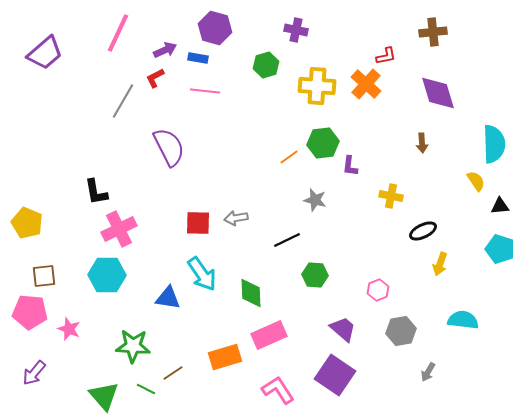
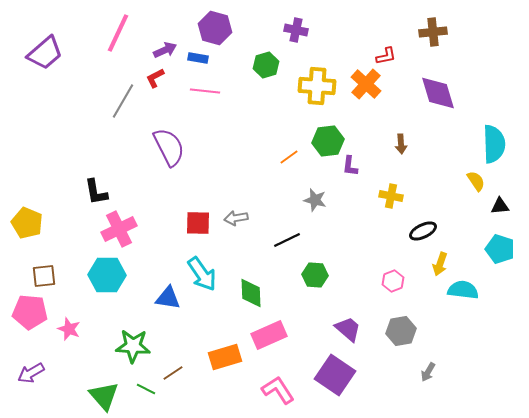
green hexagon at (323, 143): moved 5 px right, 2 px up
brown arrow at (422, 143): moved 21 px left, 1 px down
pink hexagon at (378, 290): moved 15 px right, 9 px up
cyan semicircle at (463, 320): moved 30 px up
purple trapezoid at (343, 329): moved 5 px right
purple arrow at (34, 373): moved 3 px left; rotated 20 degrees clockwise
